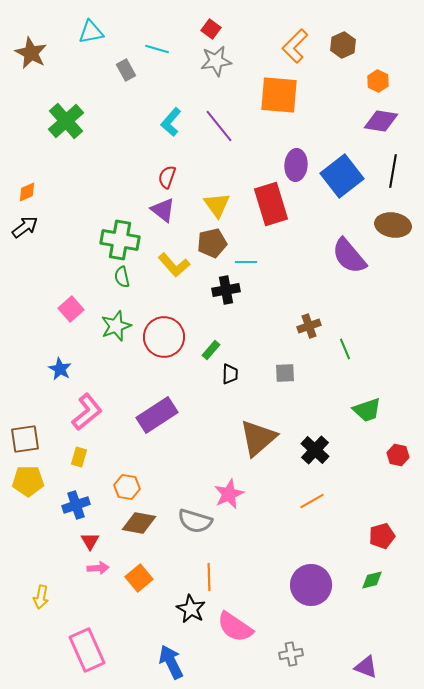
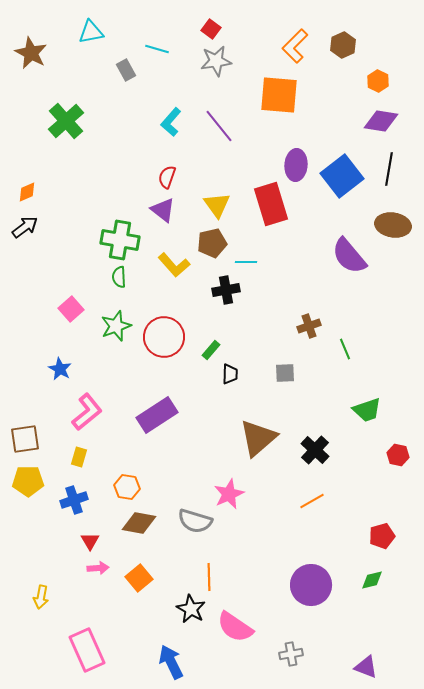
black line at (393, 171): moved 4 px left, 2 px up
green semicircle at (122, 277): moved 3 px left; rotated 10 degrees clockwise
blue cross at (76, 505): moved 2 px left, 5 px up
